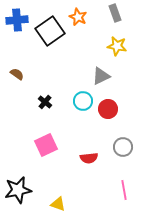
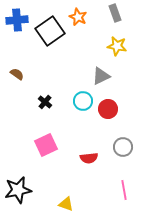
yellow triangle: moved 8 px right
